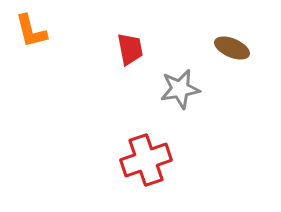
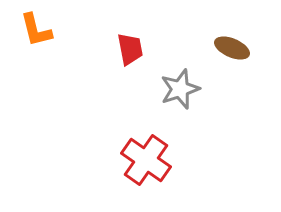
orange L-shape: moved 5 px right, 1 px up
gray star: rotated 9 degrees counterclockwise
red cross: rotated 36 degrees counterclockwise
